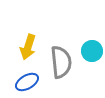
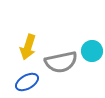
gray semicircle: rotated 84 degrees clockwise
